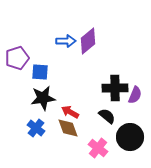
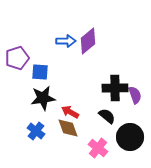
purple semicircle: rotated 42 degrees counterclockwise
blue cross: moved 3 px down
